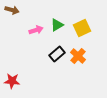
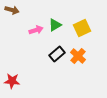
green triangle: moved 2 px left
